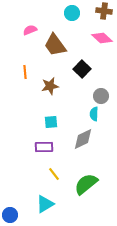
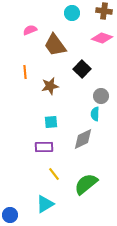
pink diamond: rotated 25 degrees counterclockwise
cyan semicircle: moved 1 px right
